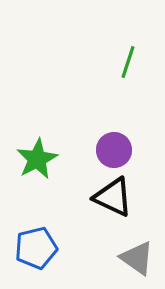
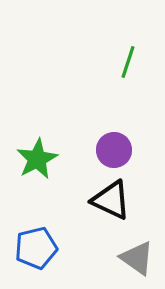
black triangle: moved 2 px left, 3 px down
